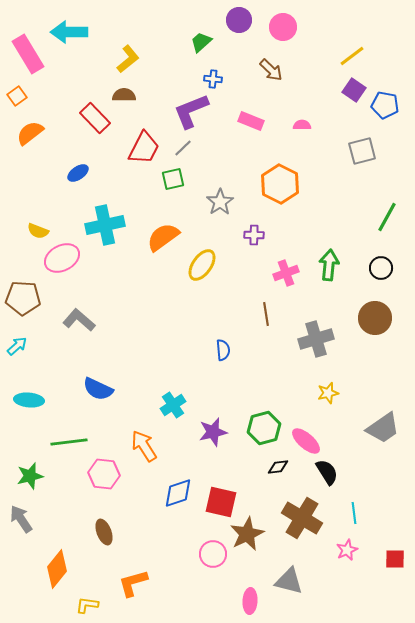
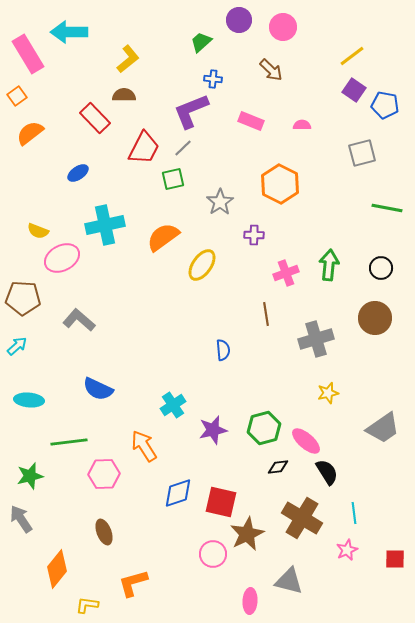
gray square at (362, 151): moved 2 px down
green line at (387, 217): moved 9 px up; rotated 72 degrees clockwise
purple star at (213, 432): moved 2 px up
pink hexagon at (104, 474): rotated 8 degrees counterclockwise
